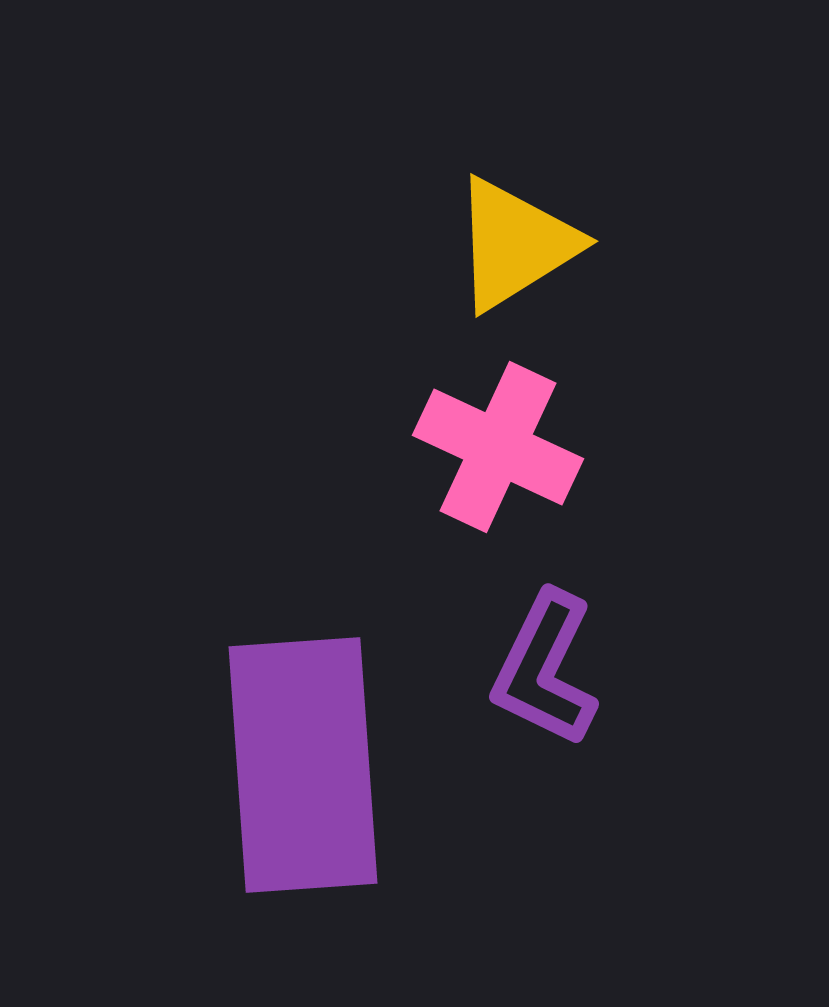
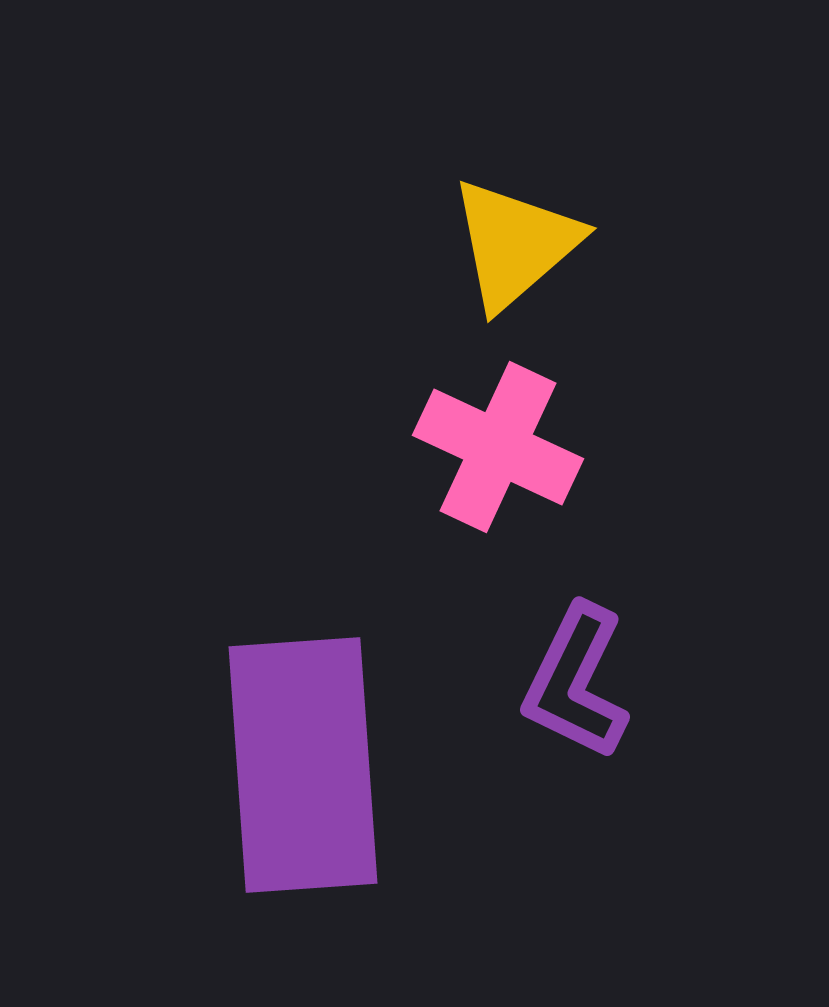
yellow triangle: rotated 9 degrees counterclockwise
purple L-shape: moved 31 px right, 13 px down
